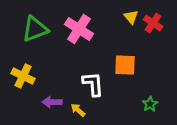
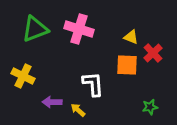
yellow triangle: moved 20 px down; rotated 28 degrees counterclockwise
red cross: moved 30 px down; rotated 12 degrees clockwise
pink cross: rotated 16 degrees counterclockwise
orange square: moved 2 px right
green star: moved 3 px down; rotated 21 degrees clockwise
